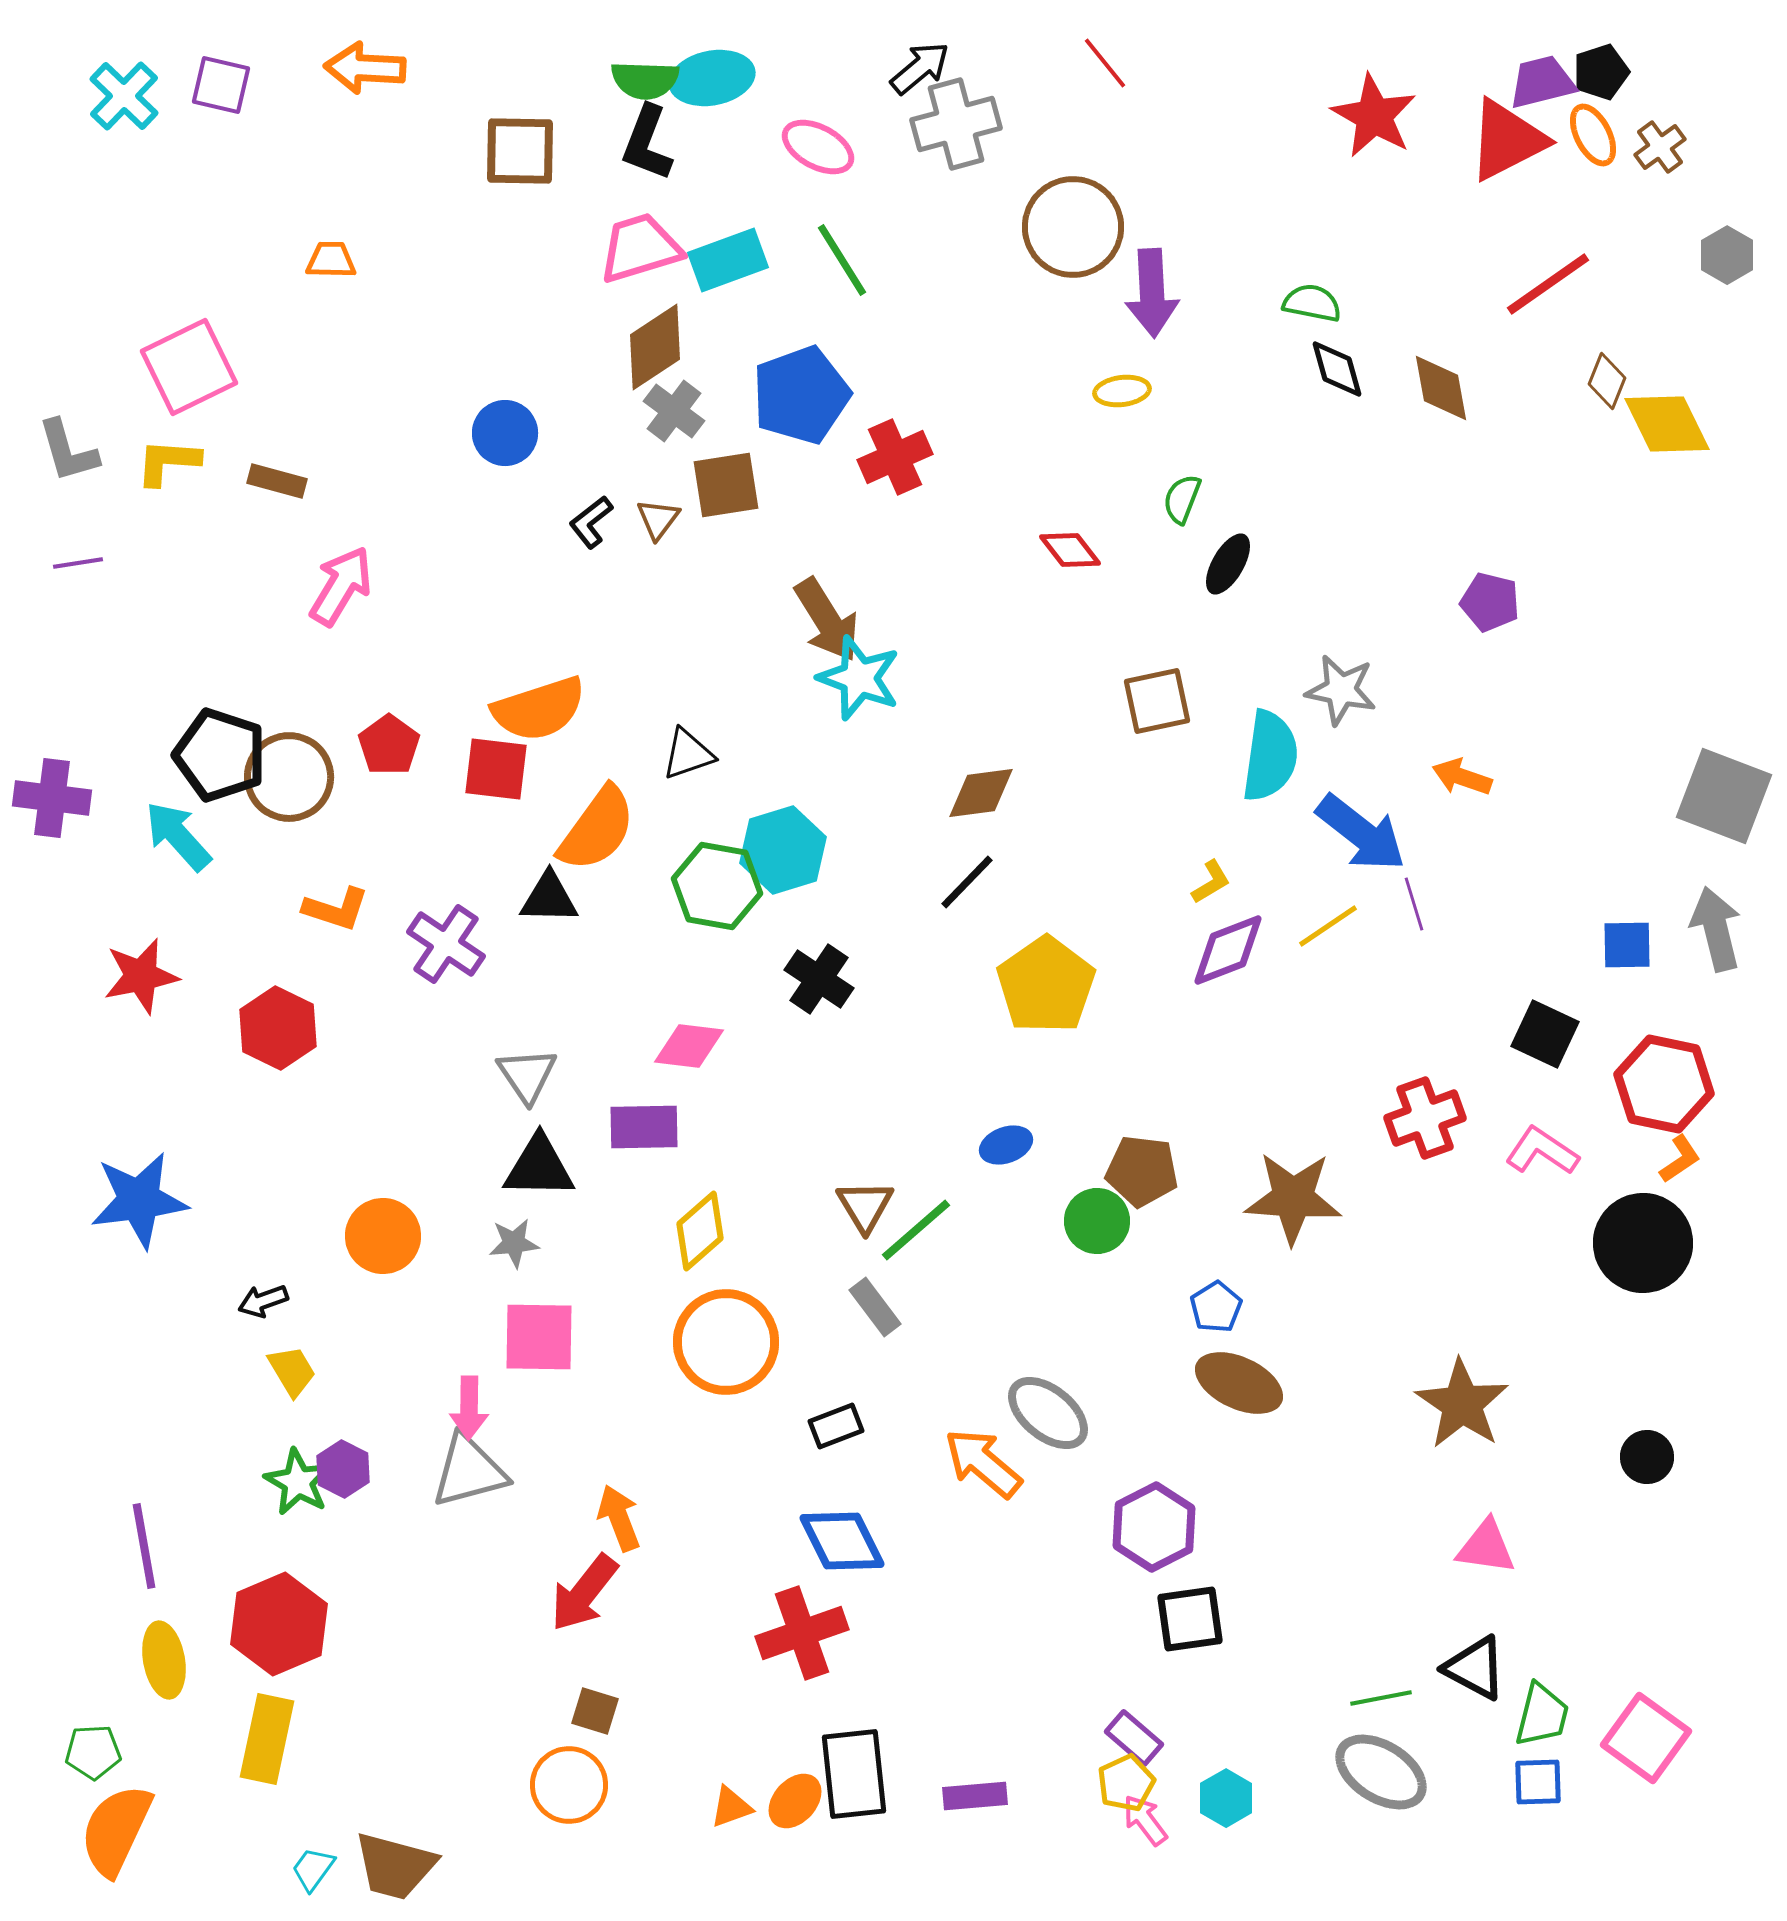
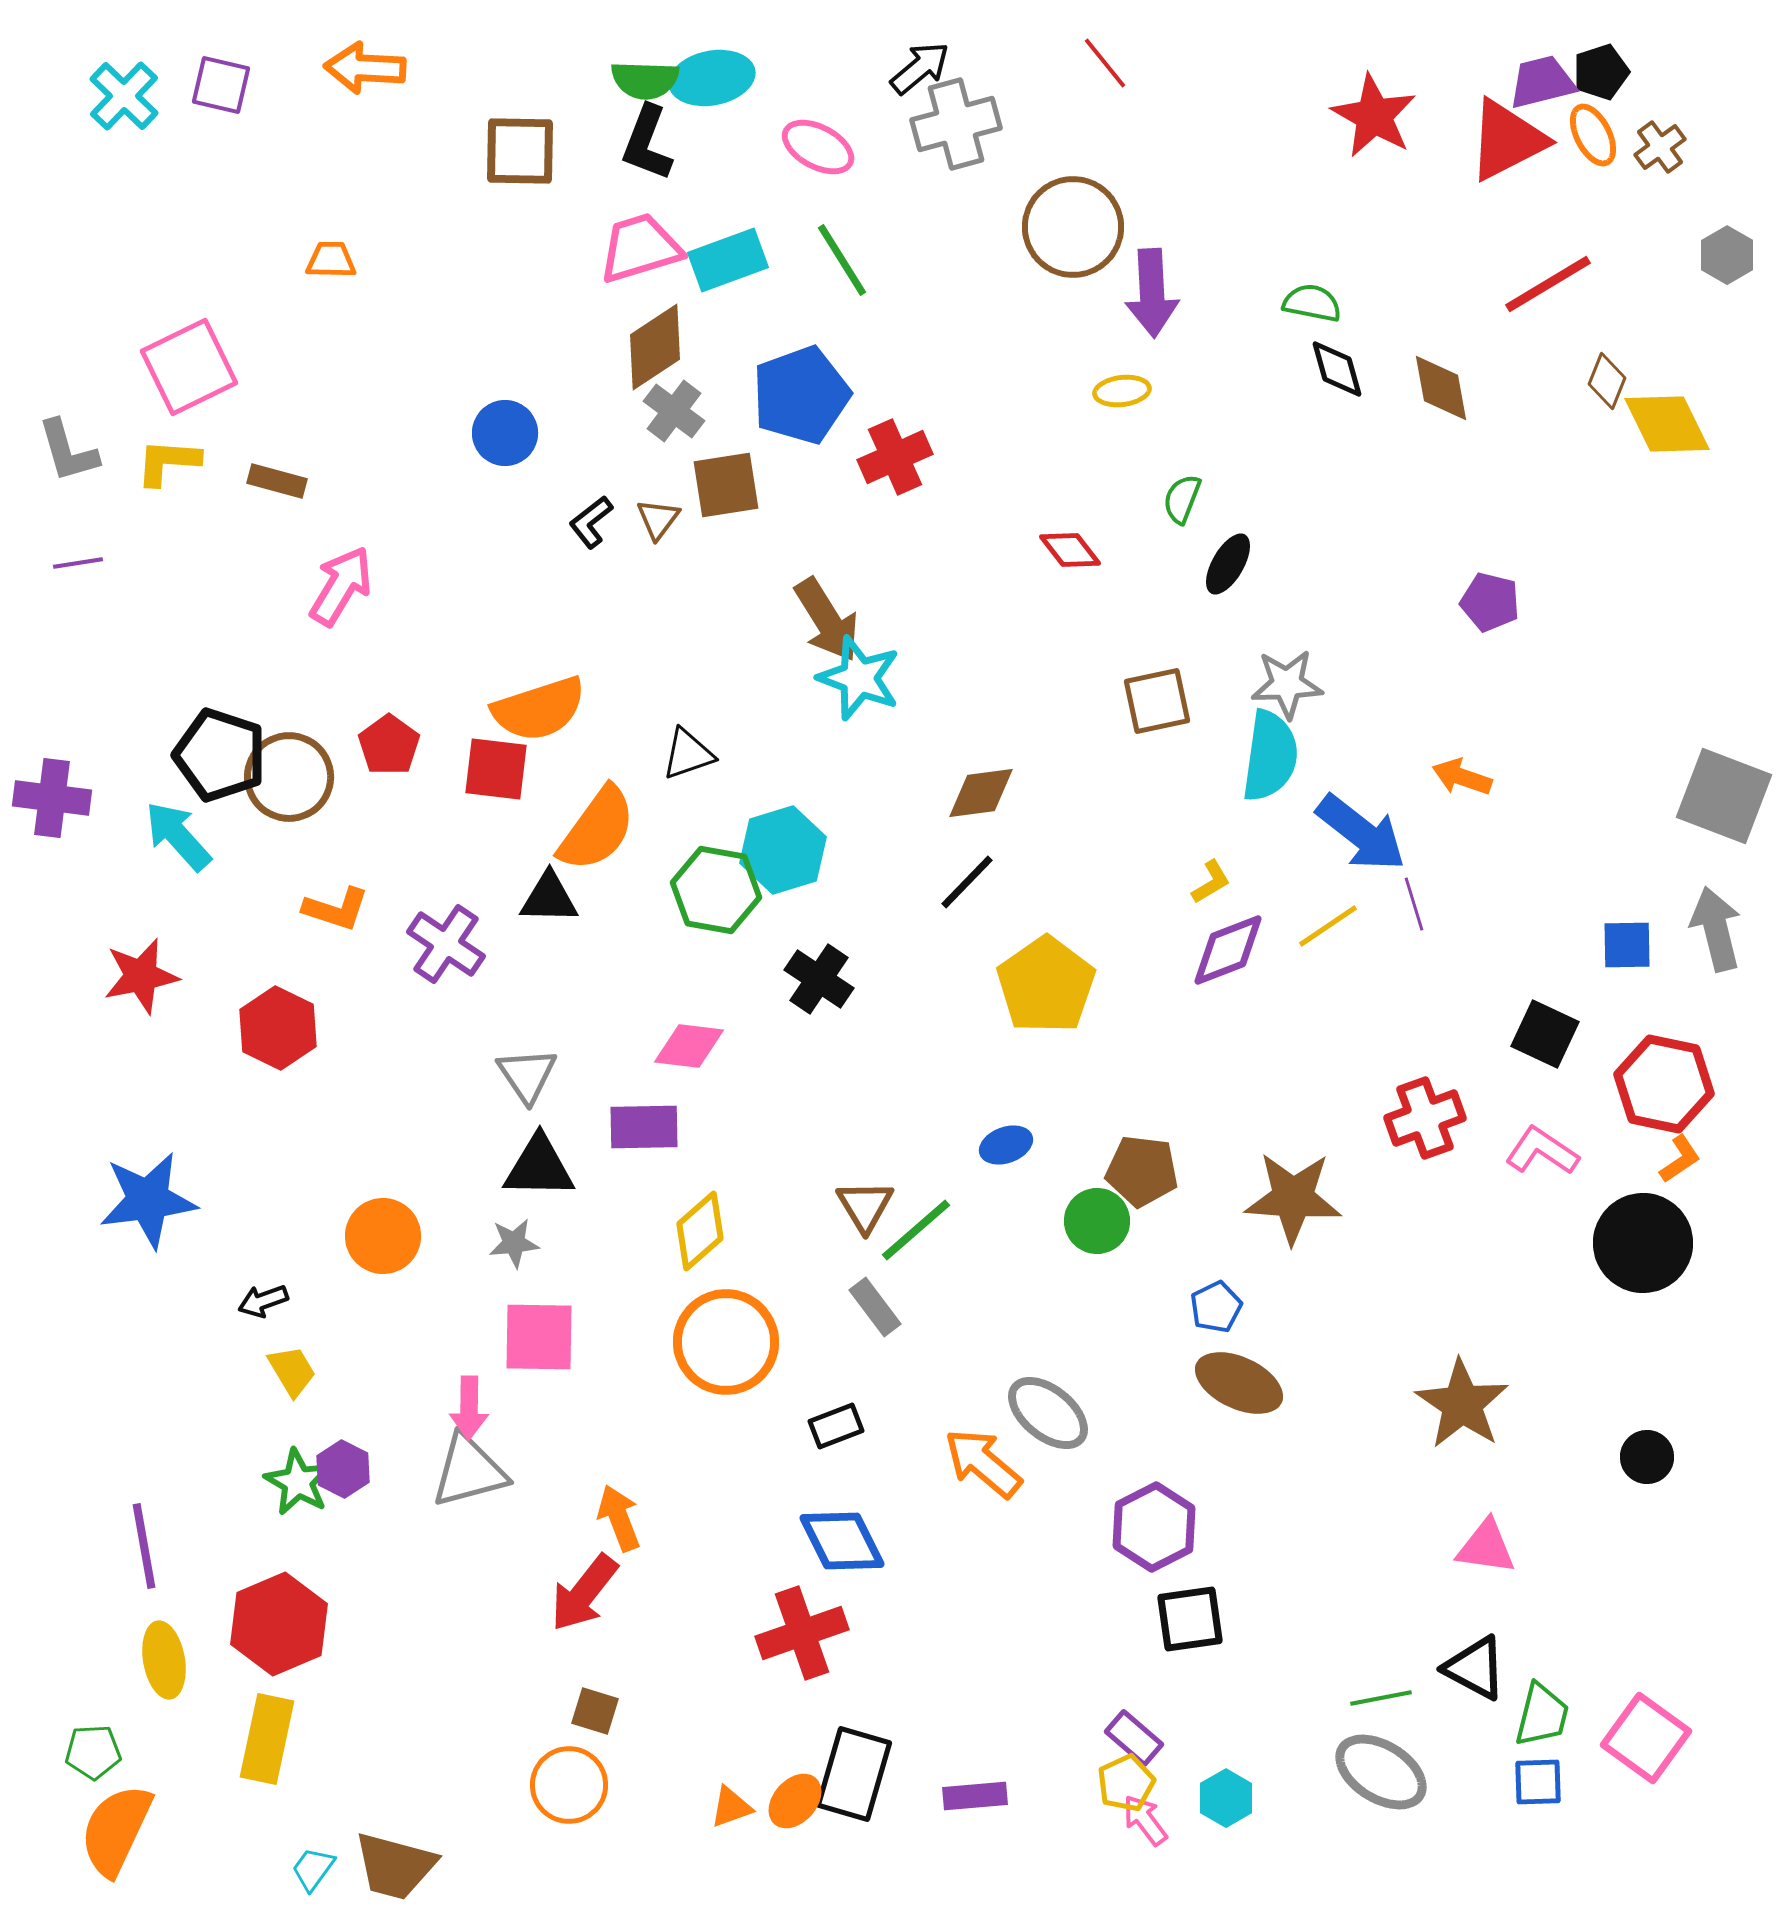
red line at (1548, 284): rotated 4 degrees clockwise
gray star at (1341, 690): moved 54 px left, 6 px up; rotated 14 degrees counterclockwise
green hexagon at (717, 886): moved 1 px left, 4 px down
blue star at (139, 1200): moved 9 px right
blue pentagon at (1216, 1307): rotated 6 degrees clockwise
black rectangle at (854, 1774): rotated 22 degrees clockwise
